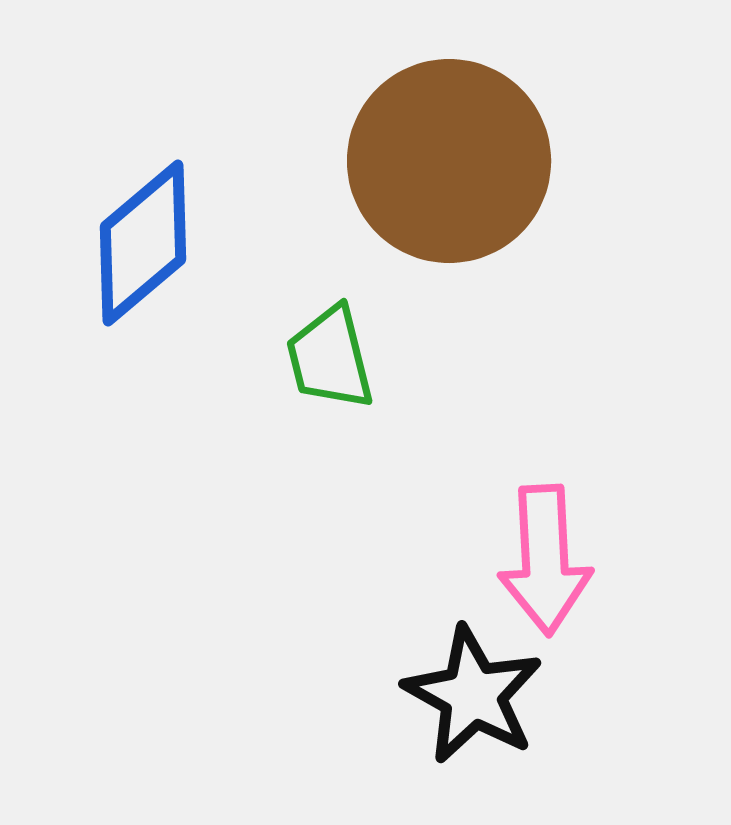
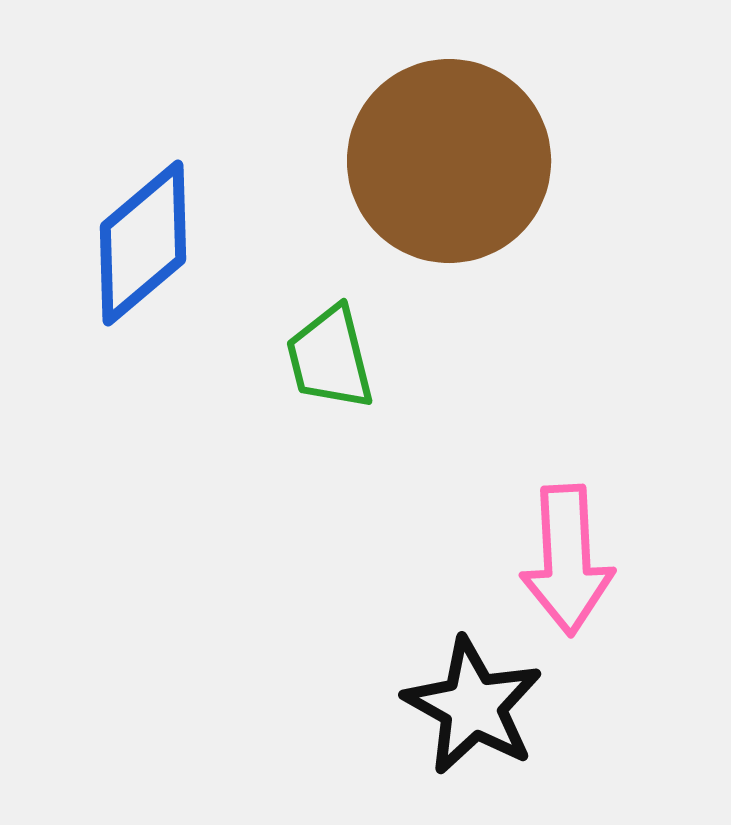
pink arrow: moved 22 px right
black star: moved 11 px down
